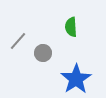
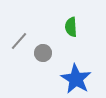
gray line: moved 1 px right
blue star: rotated 8 degrees counterclockwise
